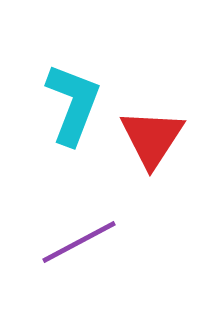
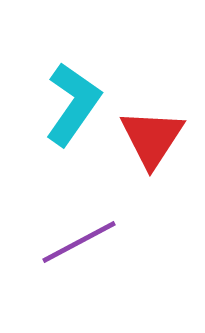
cyan L-shape: rotated 14 degrees clockwise
